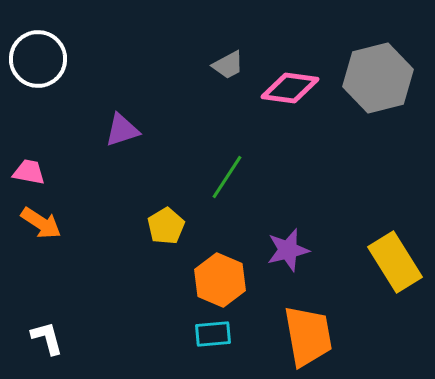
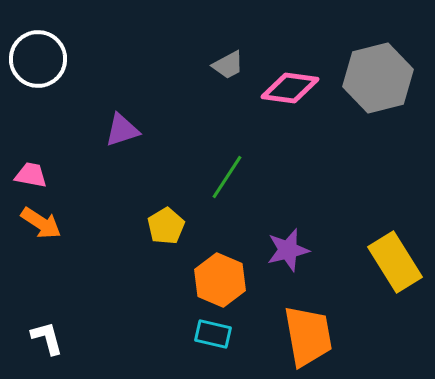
pink trapezoid: moved 2 px right, 3 px down
cyan rectangle: rotated 18 degrees clockwise
